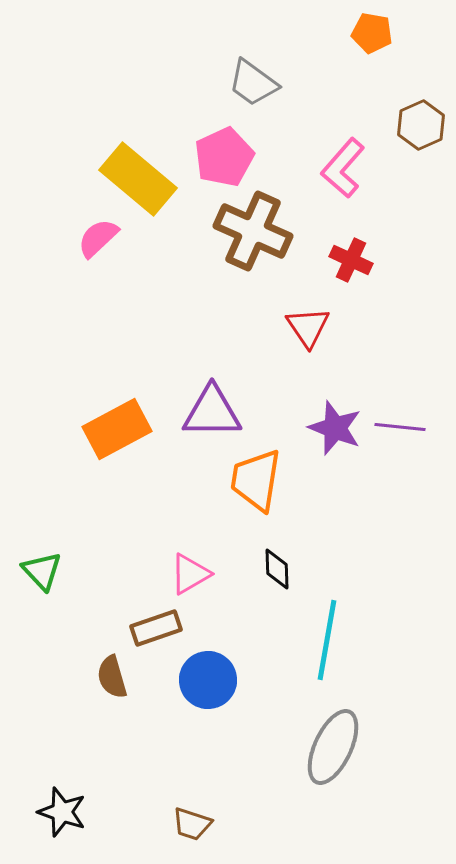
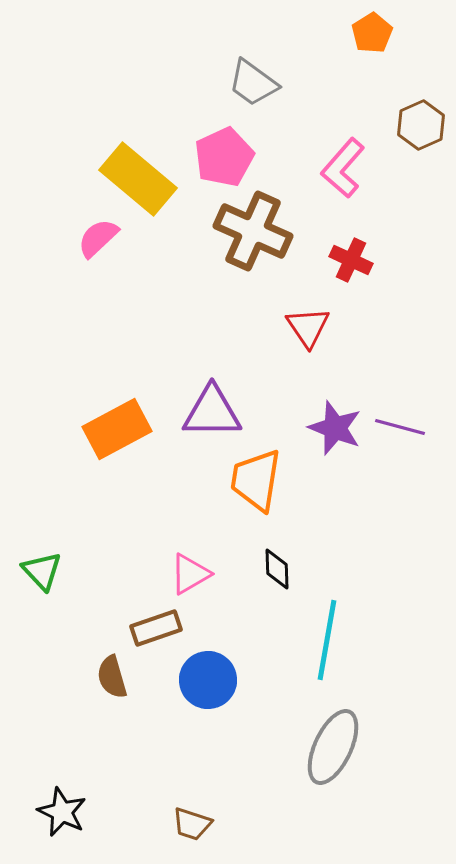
orange pentagon: rotated 30 degrees clockwise
purple line: rotated 9 degrees clockwise
black star: rotated 6 degrees clockwise
